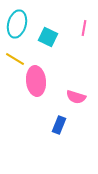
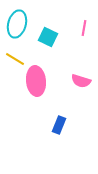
pink semicircle: moved 5 px right, 16 px up
